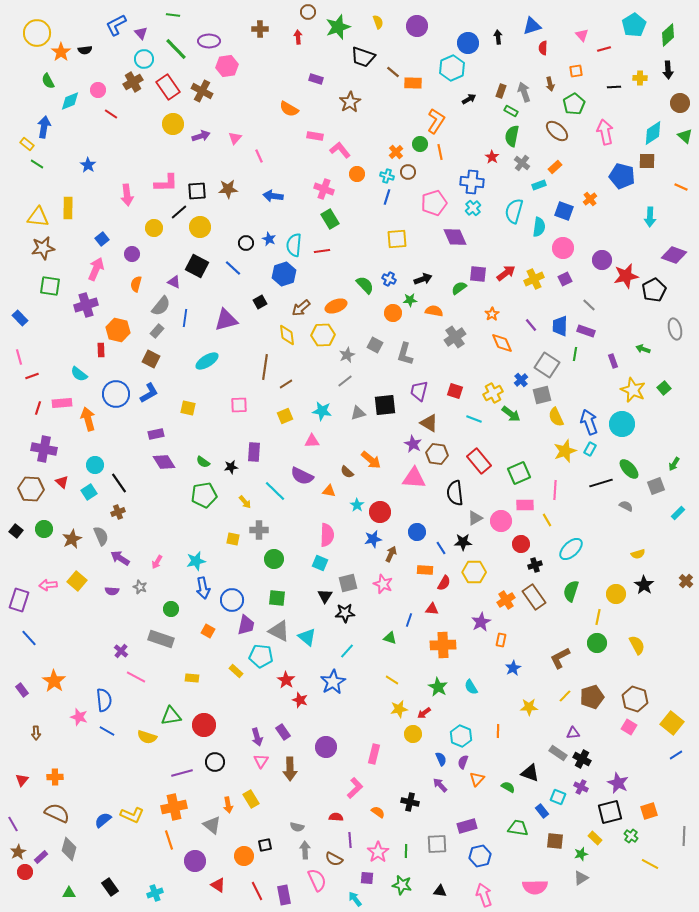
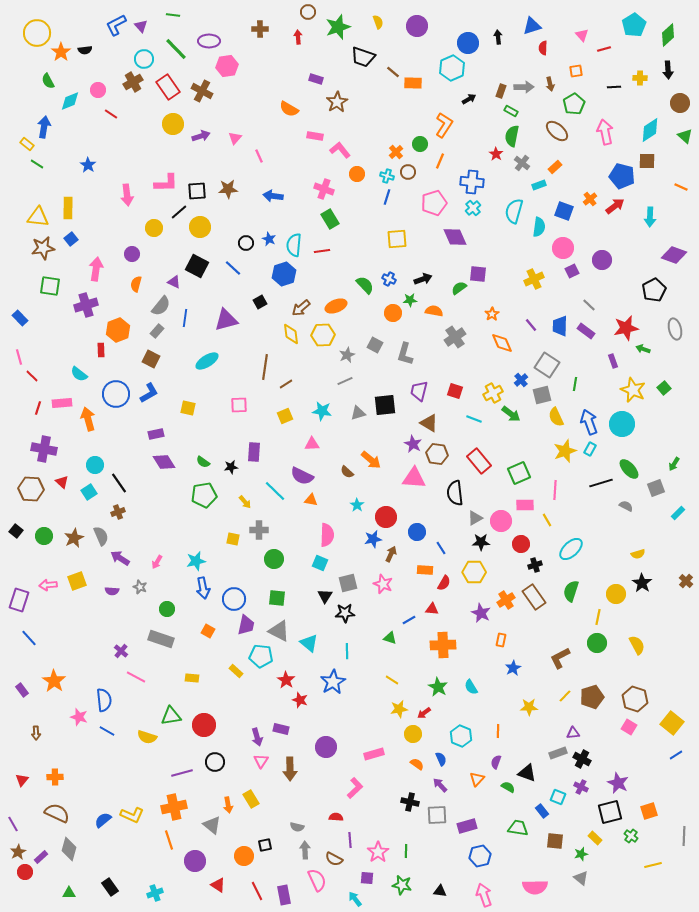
purple triangle at (141, 33): moved 7 px up
gray arrow at (524, 92): moved 5 px up; rotated 108 degrees clockwise
brown star at (350, 102): moved 13 px left
orange L-shape at (436, 121): moved 8 px right, 4 px down
cyan diamond at (653, 133): moved 3 px left, 3 px up
orange line at (440, 152): moved 9 px down; rotated 35 degrees clockwise
red star at (492, 157): moved 4 px right, 3 px up
blue square at (102, 239): moved 31 px left
pink arrow at (96, 269): rotated 15 degrees counterclockwise
red arrow at (506, 273): moved 109 px right, 67 px up
red star at (626, 276): moved 52 px down
purple square at (565, 279): moved 7 px right, 8 px up
orange hexagon at (118, 330): rotated 25 degrees clockwise
purple rectangle at (586, 331): rotated 18 degrees clockwise
yellow diamond at (287, 335): moved 4 px right, 1 px up
green line at (575, 354): moved 30 px down
red line at (32, 376): rotated 64 degrees clockwise
gray line at (345, 381): rotated 14 degrees clockwise
pink triangle at (312, 441): moved 3 px down
gray square at (656, 486): moved 2 px down
orange triangle at (329, 491): moved 18 px left, 9 px down
red circle at (380, 512): moved 6 px right, 5 px down
green circle at (44, 529): moved 7 px down
brown star at (72, 539): moved 2 px right, 1 px up
black star at (463, 542): moved 18 px right
yellow square at (77, 581): rotated 30 degrees clockwise
black star at (644, 585): moved 2 px left, 2 px up
blue circle at (232, 600): moved 2 px right, 1 px up
green circle at (171, 609): moved 4 px left
blue line at (409, 620): rotated 40 degrees clockwise
purple star at (481, 622): moved 9 px up; rotated 18 degrees counterclockwise
cyan triangle at (307, 637): moved 2 px right, 6 px down
cyan line at (347, 651): rotated 42 degrees counterclockwise
purple rectangle at (283, 732): moved 2 px left, 3 px up; rotated 42 degrees counterclockwise
gray rectangle at (558, 753): rotated 54 degrees counterclockwise
pink rectangle at (374, 754): rotated 60 degrees clockwise
purple semicircle at (463, 762): moved 33 px right
black triangle at (530, 773): moved 3 px left
orange semicircle at (378, 812): moved 39 px right, 48 px up
gray square at (437, 844): moved 29 px up
yellow line at (650, 864): moved 3 px right, 1 px down; rotated 42 degrees counterclockwise
gray triangle at (581, 878): rotated 49 degrees counterclockwise
